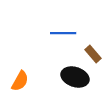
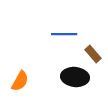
blue line: moved 1 px right, 1 px down
black ellipse: rotated 12 degrees counterclockwise
